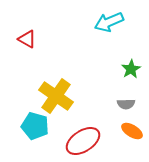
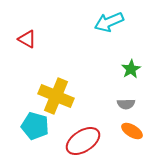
yellow cross: rotated 12 degrees counterclockwise
